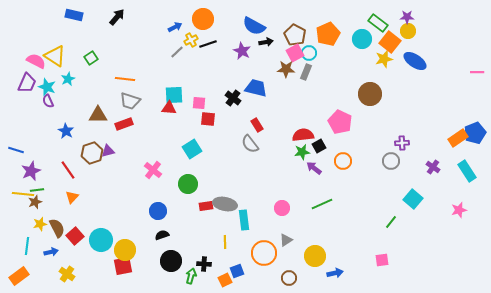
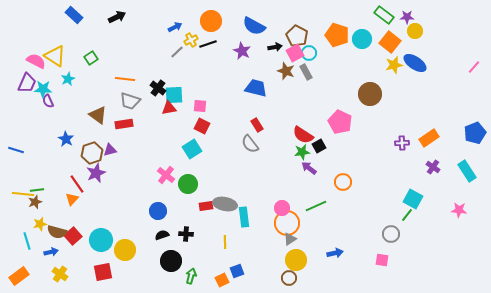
blue rectangle at (74, 15): rotated 30 degrees clockwise
black arrow at (117, 17): rotated 24 degrees clockwise
orange circle at (203, 19): moved 8 px right, 2 px down
green rectangle at (378, 23): moved 6 px right, 8 px up
yellow circle at (408, 31): moved 7 px right
orange pentagon at (328, 34): moved 9 px right, 1 px down; rotated 30 degrees counterclockwise
brown pentagon at (295, 35): moved 2 px right, 1 px down
black arrow at (266, 42): moved 9 px right, 5 px down
yellow star at (384, 59): moved 10 px right, 6 px down
blue ellipse at (415, 61): moved 2 px down
brown star at (286, 69): moved 2 px down; rotated 18 degrees clockwise
gray rectangle at (306, 72): rotated 49 degrees counterclockwise
pink line at (477, 72): moved 3 px left, 5 px up; rotated 48 degrees counterclockwise
cyan star at (47, 87): moved 4 px left, 2 px down; rotated 18 degrees counterclockwise
black cross at (233, 98): moved 75 px left, 10 px up
pink square at (199, 103): moved 1 px right, 3 px down
red triangle at (169, 108): rotated 14 degrees counterclockwise
brown triangle at (98, 115): rotated 36 degrees clockwise
red square at (208, 119): moved 6 px left, 7 px down; rotated 21 degrees clockwise
red rectangle at (124, 124): rotated 12 degrees clockwise
blue star at (66, 131): moved 8 px down
red semicircle at (303, 135): rotated 140 degrees counterclockwise
orange rectangle at (458, 138): moved 29 px left
purple triangle at (108, 151): moved 2 px right, 1 px up
orange circle at (343, 161): moved 21 px down
gray circle at (391, 161): moved 73 px down
purple arrow at (314, 168): moved 5 px left
red line at (68, 170): moved 9 px right, 14 px down
pink cross at (153, 170): moved 13 px right, 5 px down
purple star at (31, 171): moved 65 px right, 2 px down
orange triangle at (72, 197): moved 2 px down
cyan square at (413, 199): rotated 12 degrees counterclockwise
green line at (322, 204): moved 6 px left, 2 px down
pink star at (459, 210): rotated 21 degrees clockwise
cyan rectangle at (244, 220): moved 3 px up
green line at (391, 222): moved 16 px right, 7 px up
brown semicircle at (57, 228): moved 4 px down; rotated 132 degrees clockwise
red square at (75, 236): moved 2 px left
gray triangle at (286, 240): moved 4 px right, 1 px up
cyan line at (27, 246): moved 5 px up; rotated 24 degrees counterclockwise
orange circle at (264, 253): moved 23 px right, 30 px up
yellow circle at (315, 256): moved 19 px left, 4 px down
pink square at (382, 260): rotated 16 degrees clockwise
black cross at (204, 264): moved 18 px left, 30 px up
red square at (123, 266): moved 20 px left, 6 px down
blue arrow at (335, 273): moved 20 px up
yellow cross at (67, 274): moved 7 px left
orange square at (225, 280): moved 3 px left
